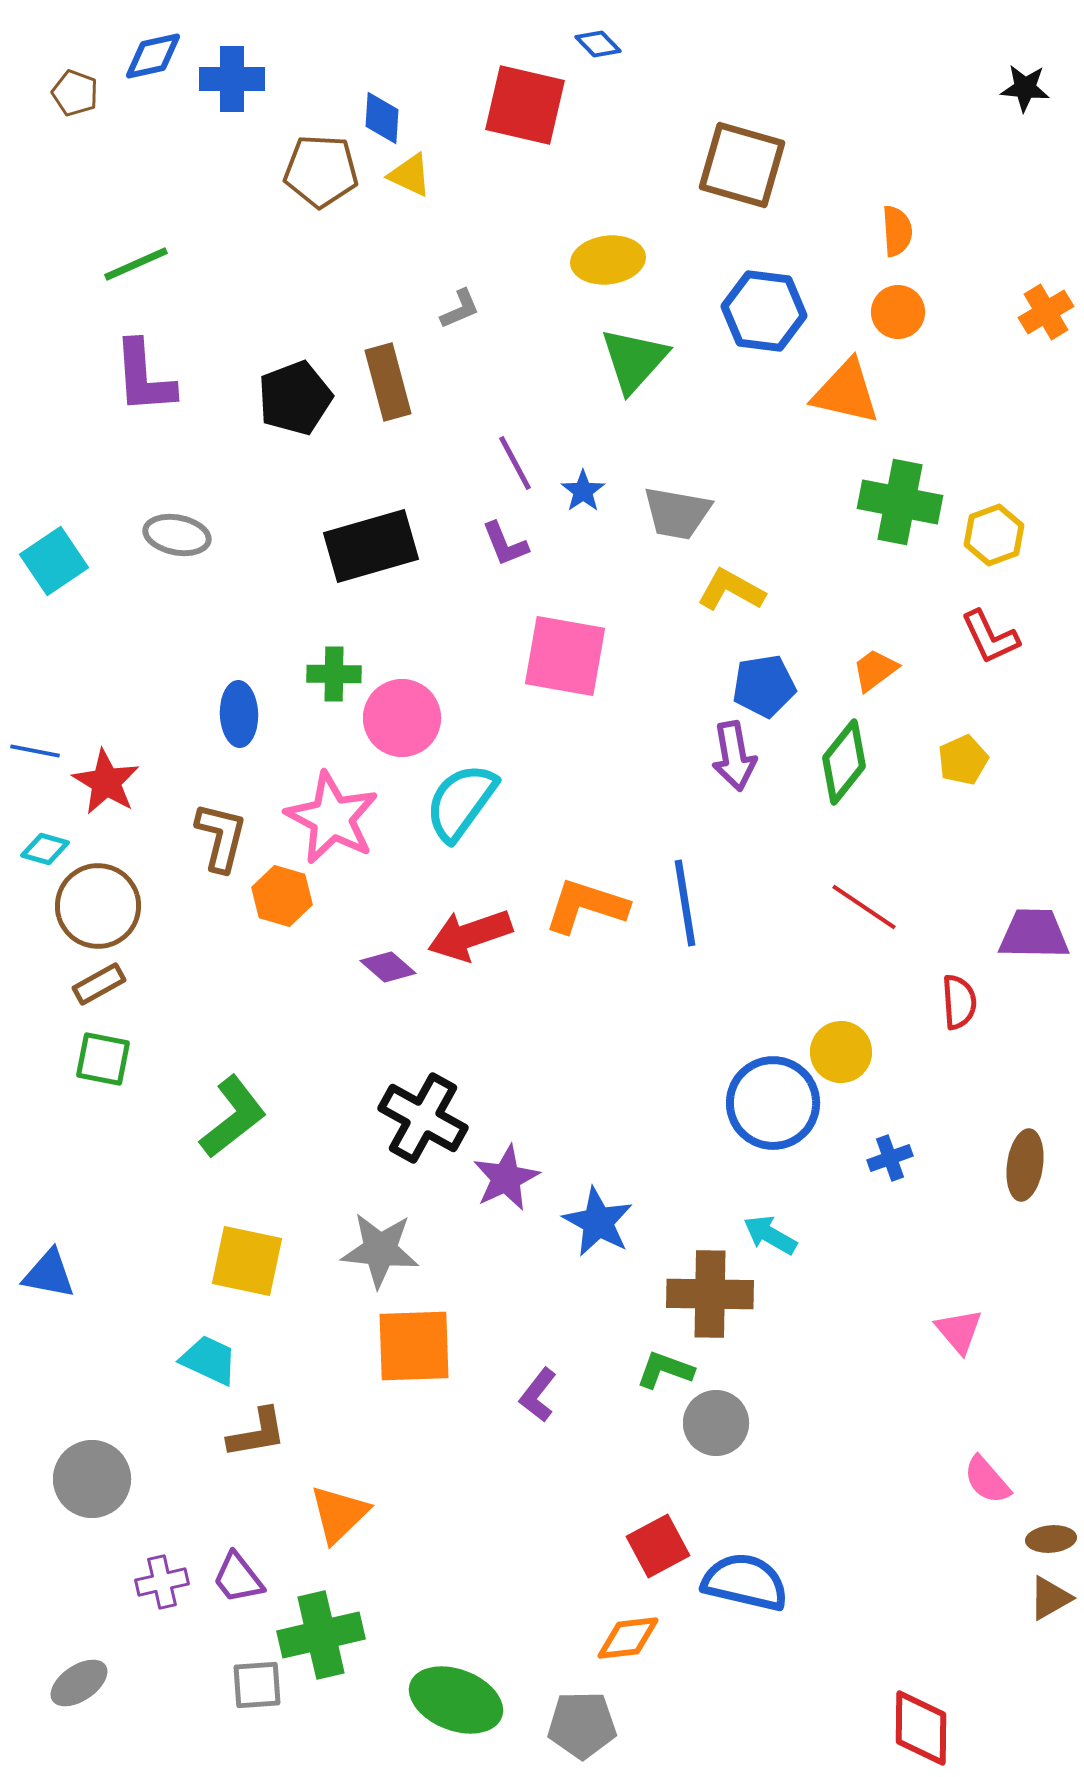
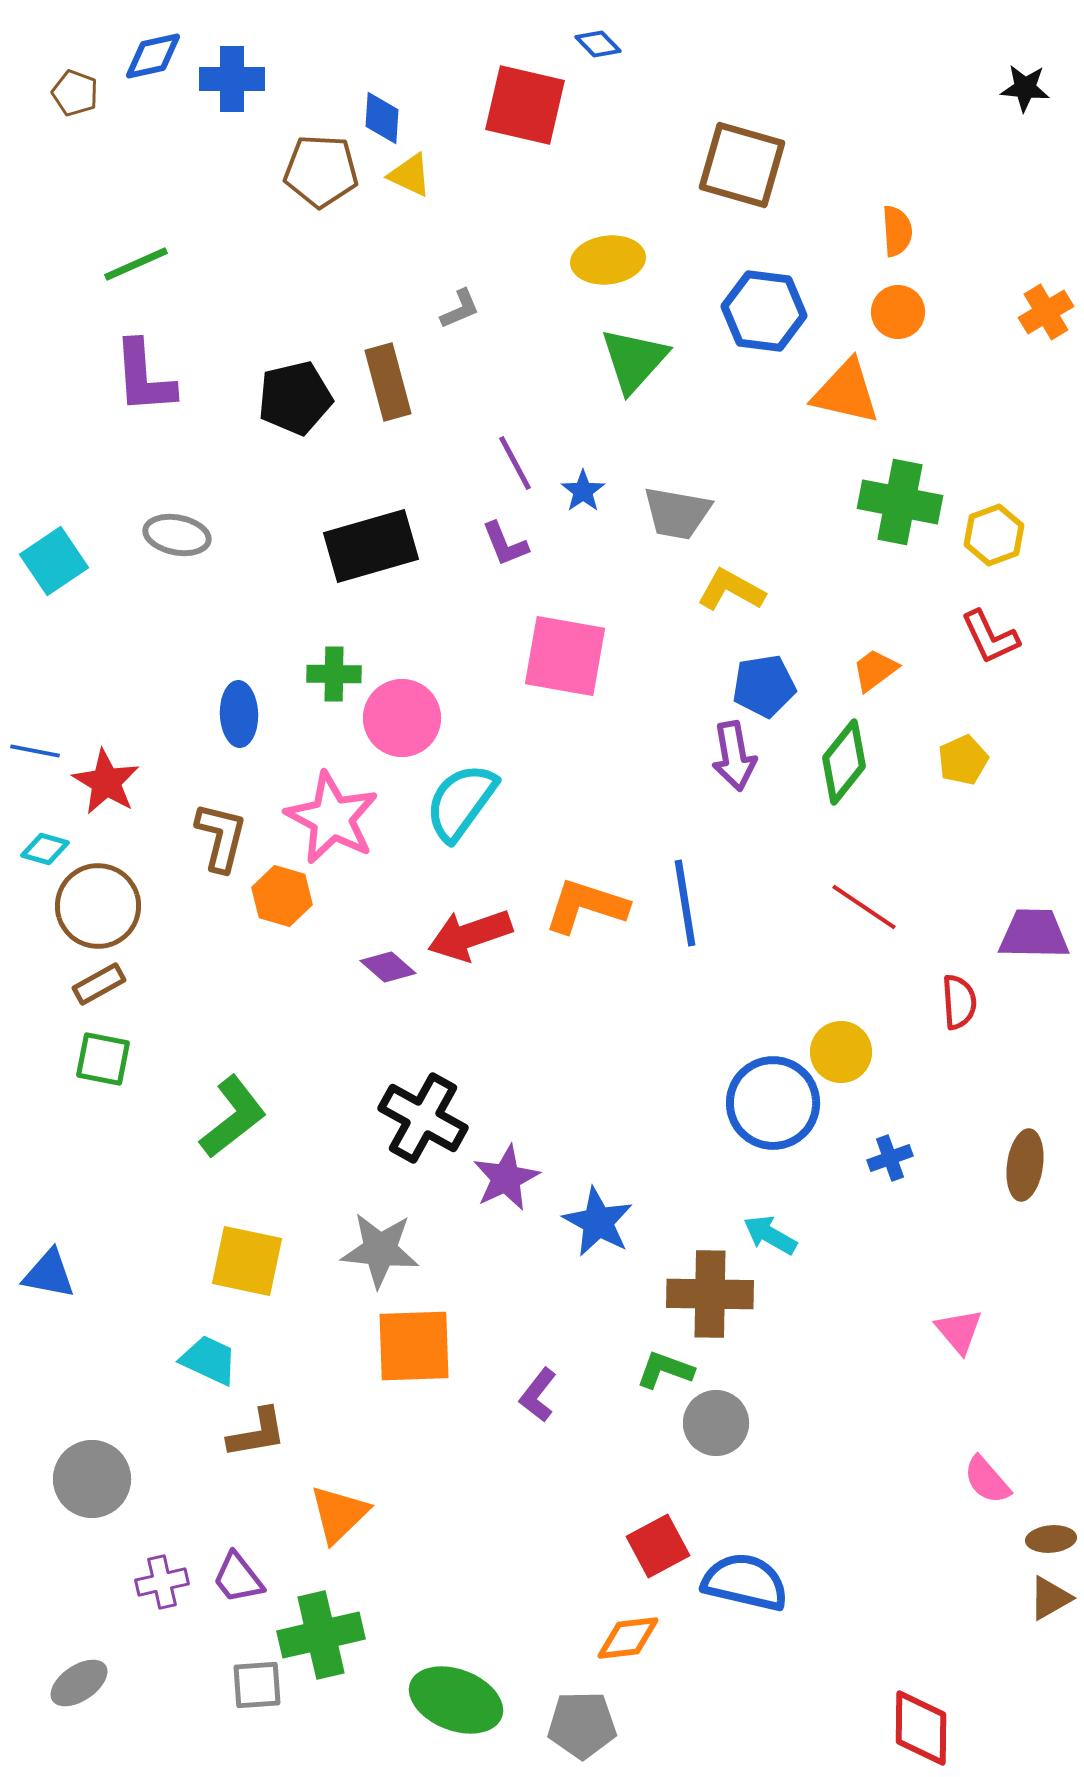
black pentagon at (295, 398): rotated 8 degrees clockwise
